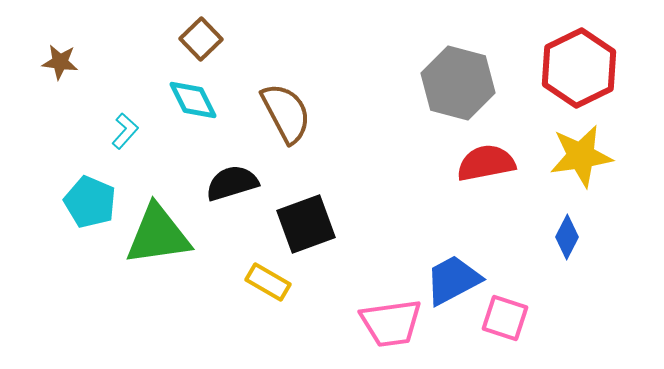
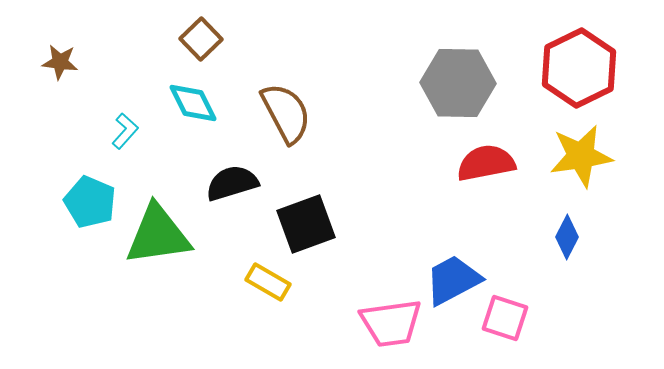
gray hexagon: rotated 14 degrees counterclockwise
cyan diamond: moved 3 px down
